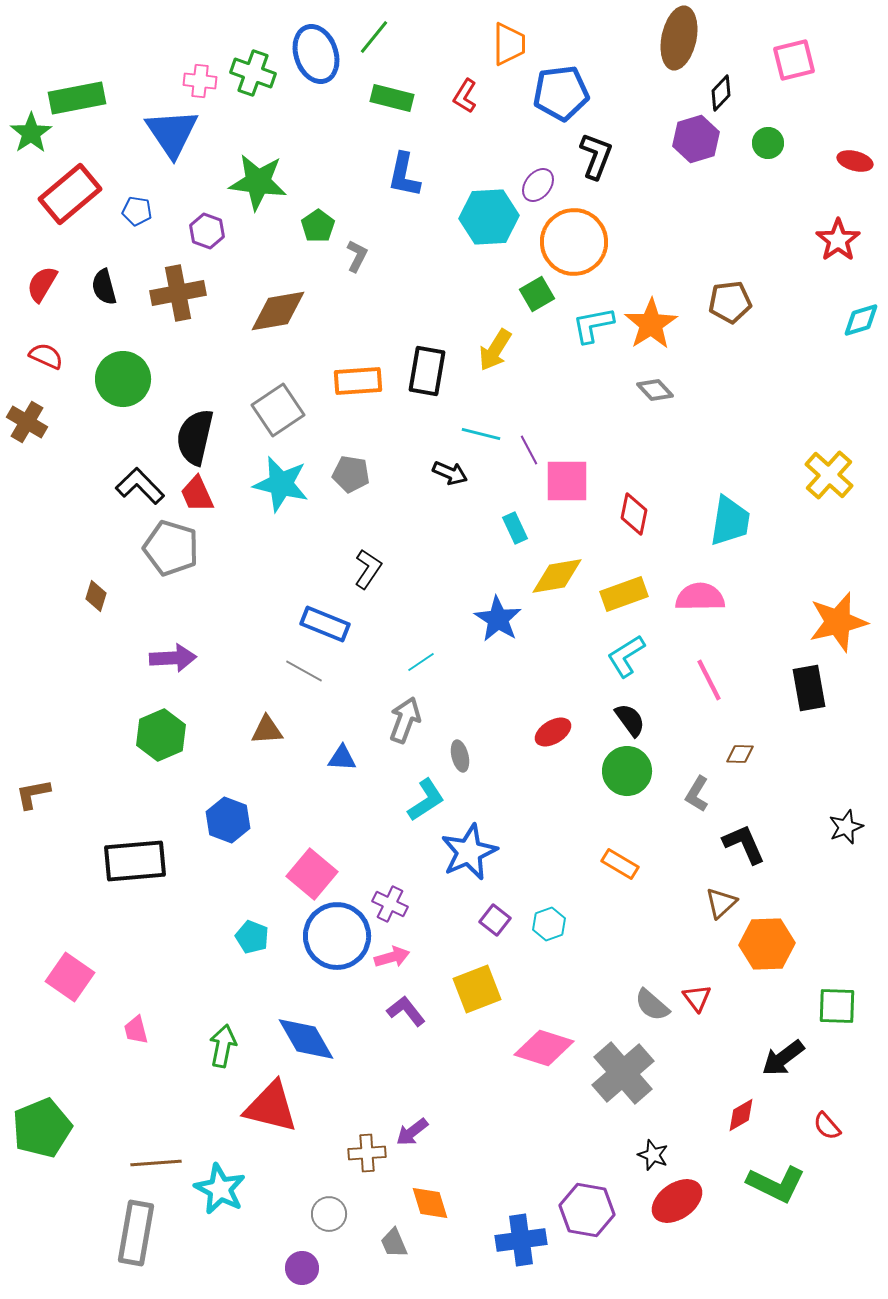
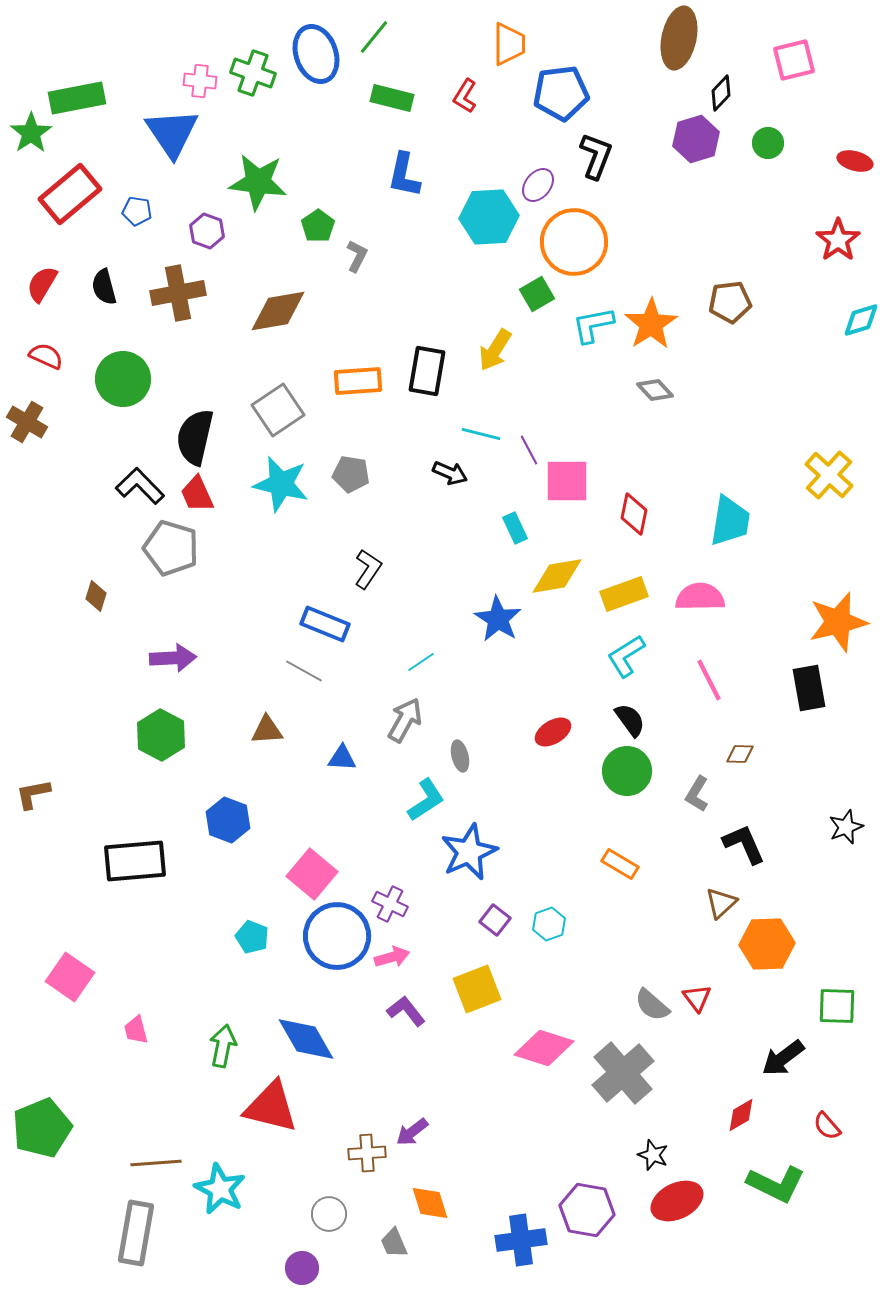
gray arrow at (405, 720): rotated 9 degrees clockwise
green hexagon at (161, 735): rotated 9 degrees counterclockwise
red ellipse at (677, 1201): rotated 9 degrees clockwise
